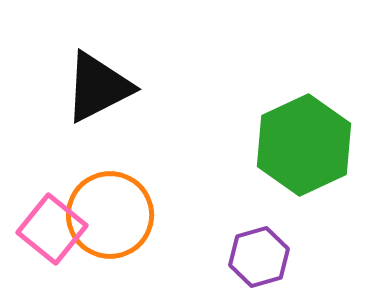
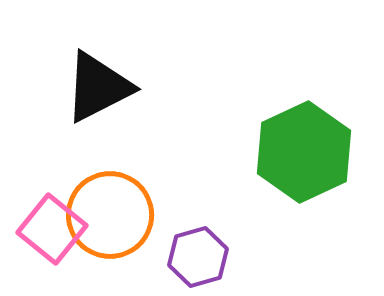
green hexagon: moved 7 px down
purple hexagon: moved 61 px left
